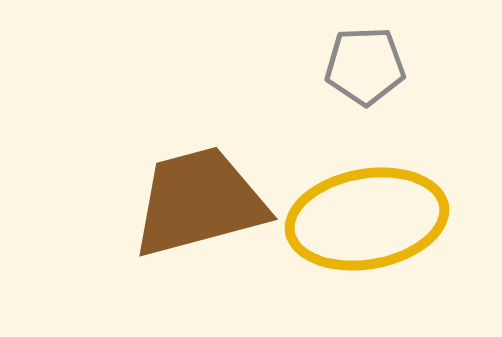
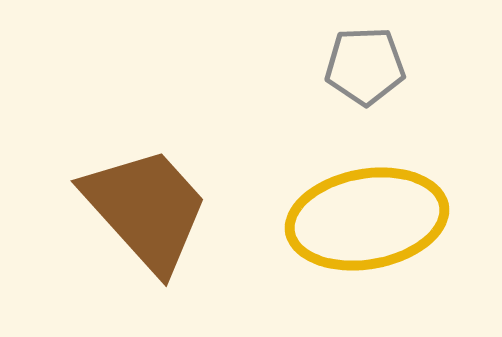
brown trapezoid: moved 53 px left, 7 px down; rotated 63 degrees clockwise
